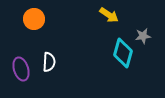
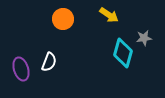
orange circle: moved 29 px right
gray star: moved 1 px right, 2 px down
white semicircle: rotated 18 degrees clockwise
